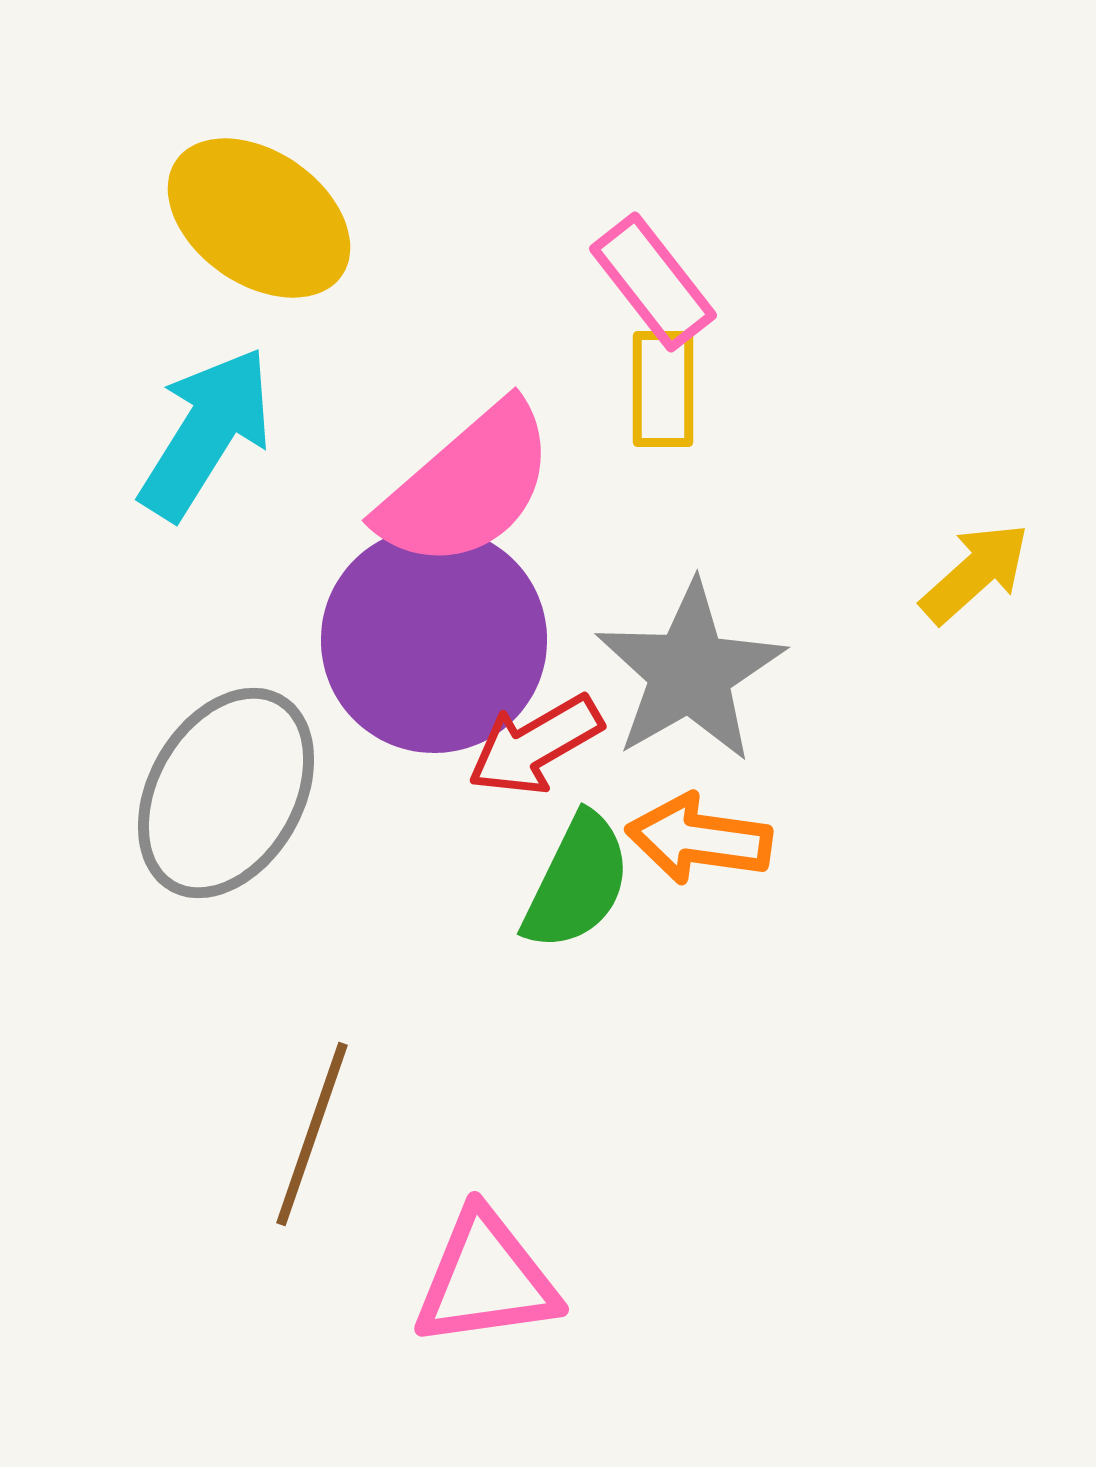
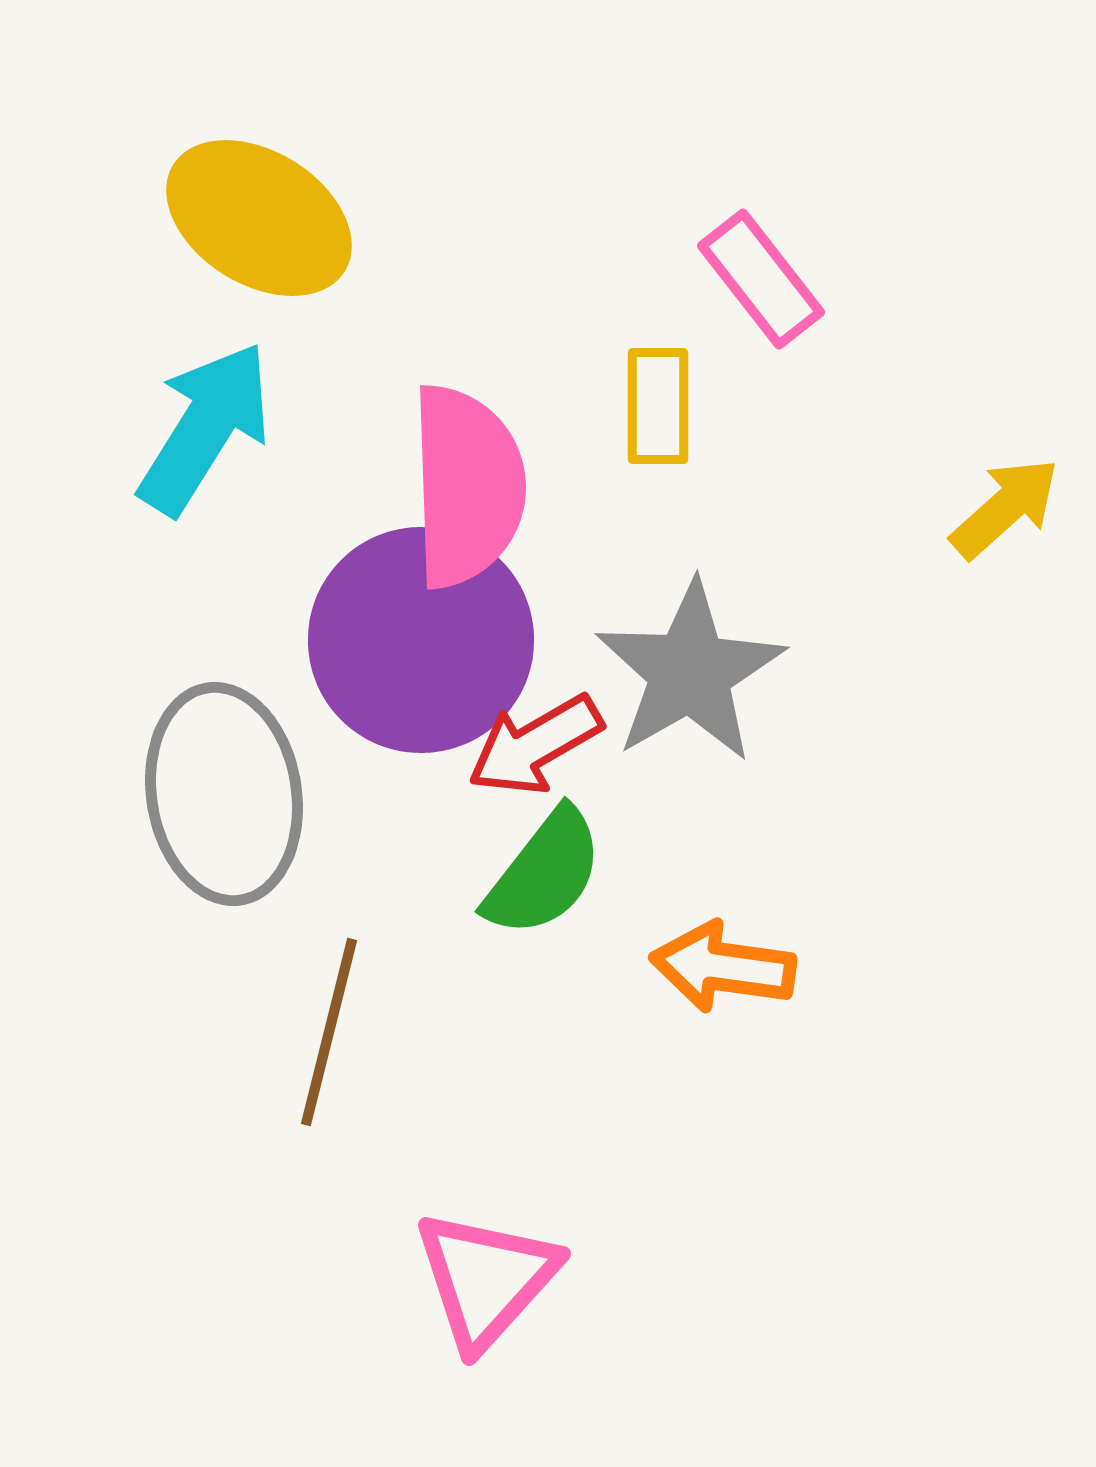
yellow ellipse: rotated 3 degrees counterclockwise
pink rectangle: moved 108 px right, 3 px up
yellow rectangle: moved 5 px left, 17 px down
cyan arrow: moved 1 px left, 5 px up
pink semicircle: rotated 51 degrees counterclockwise
yellow arrow: moved 30 px right, 65 px up
purple circle: moved 13 px left
gray ellipse: moved 2 px left, 1 px down; rotated 39 degrees counterclockwise
orange arrow: moved 24 px right, 128 px down
green semicircle: moved 33 px left, 9 px up; rotated 12 degrees clockwise
brown line: moved 17 px right, 102 px up; rotated 5 degrees counterclockwise
pink triangle: rotated 40 degrees counterclockwise
